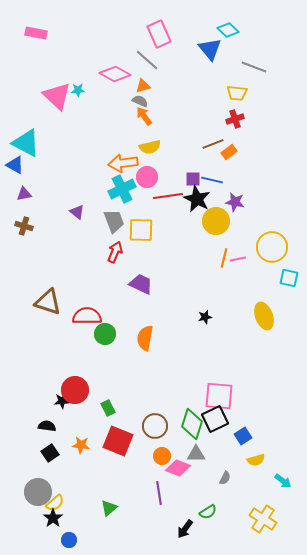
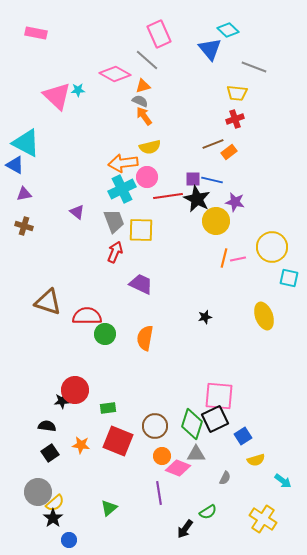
green rectangle at (108, 408): rotated 70 degrees counterclockwise
